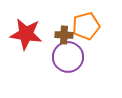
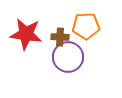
orange pentagon: rotated 12 degrees clockwise
brown cross: moved 4 px left, 2 px down
